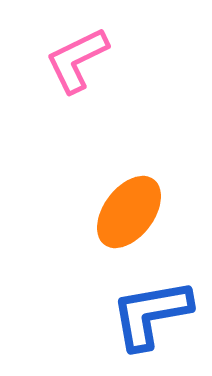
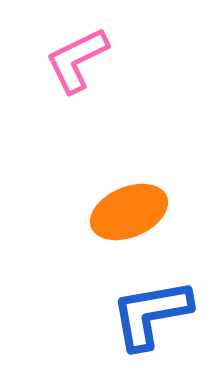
orange ellipse: rotated 30 degrees clockwise
